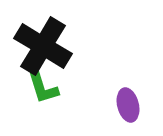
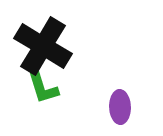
purple ellipse: moved 8 px left, 2 px down; rotated 12 degrees clockwise
